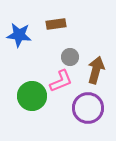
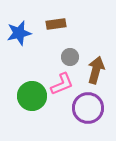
blue star: moved 2 px up; rotated 20 degrees counterclockwise
pink L-shape: moved 1 px right, 3 px down
